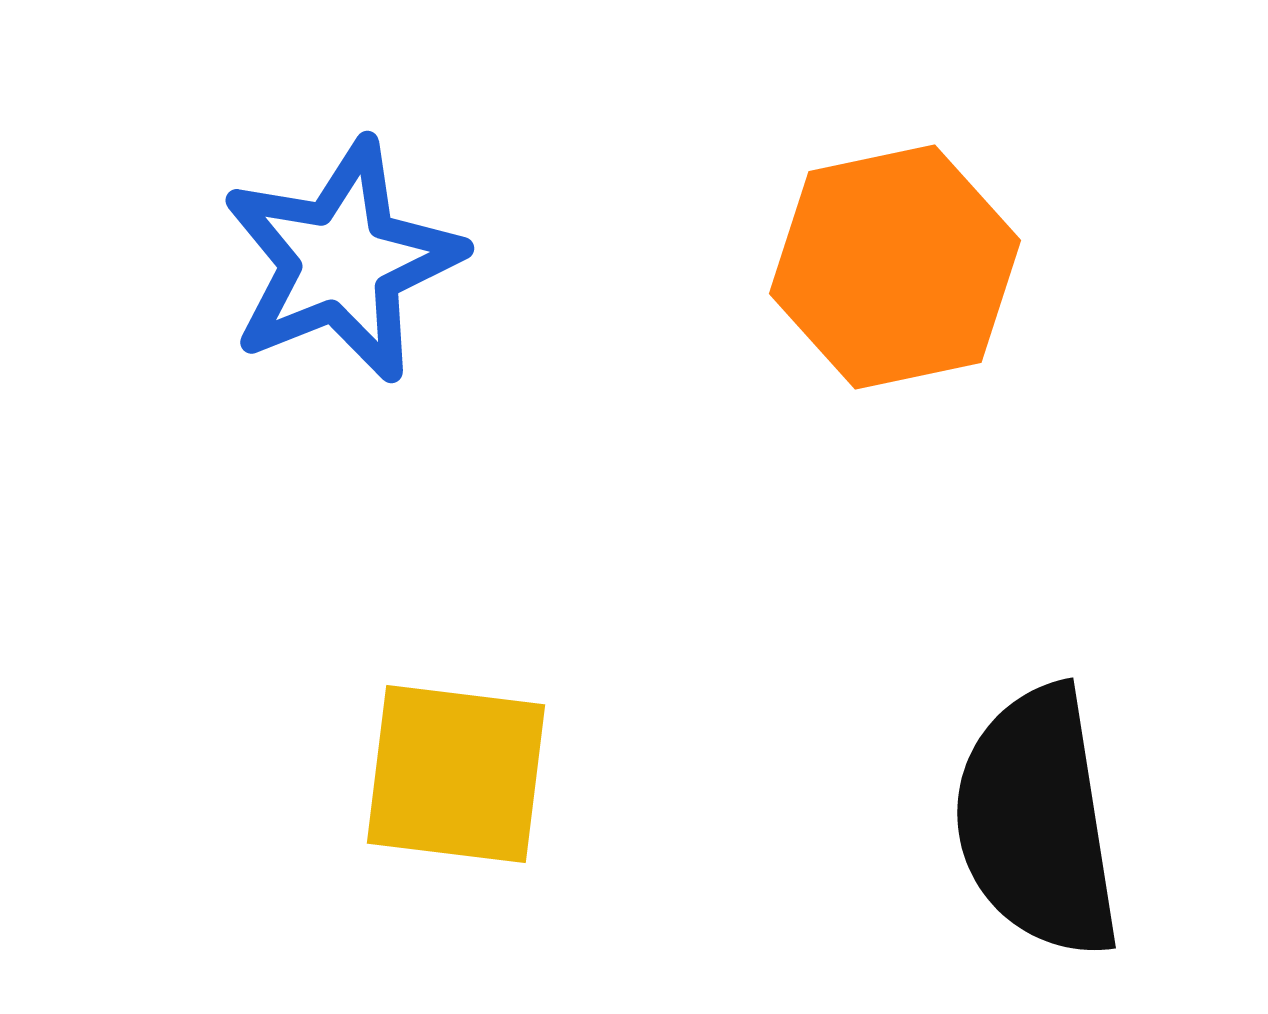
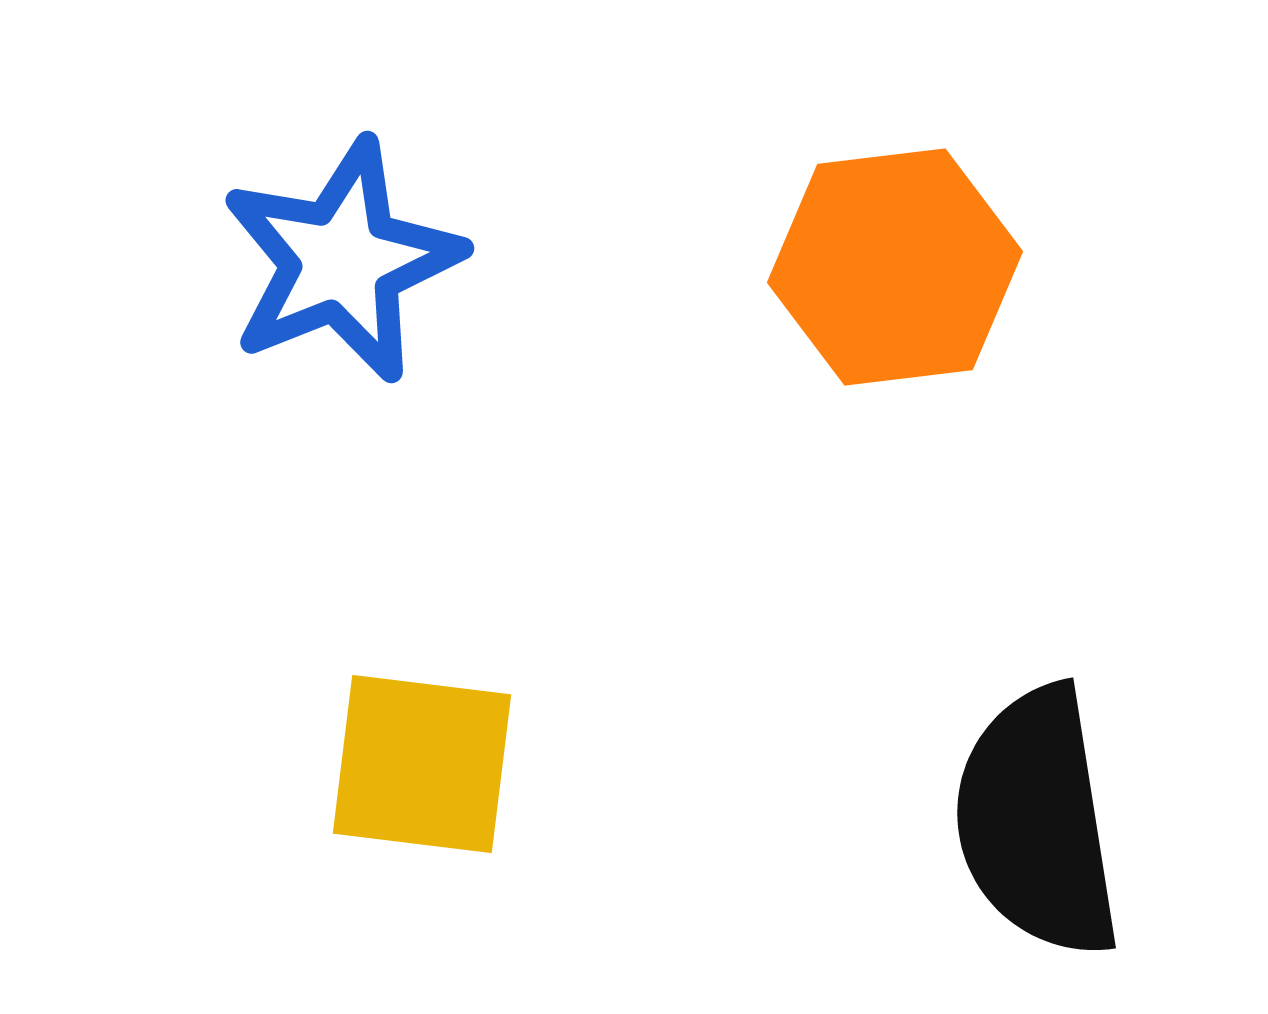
orange hexagon: rotated 5 degrees clockwise
yellow square: moved 34 px left, 10 px up
